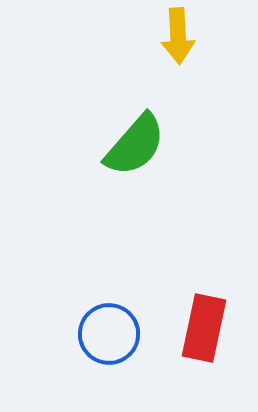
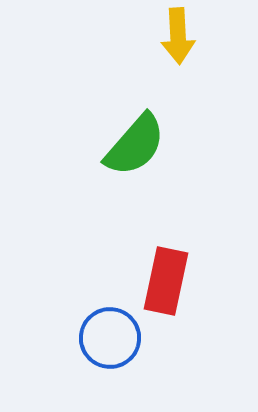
red rectangle: moved 38 px left, 47 px up
blue circle: moved 1 px right, 4 px down
